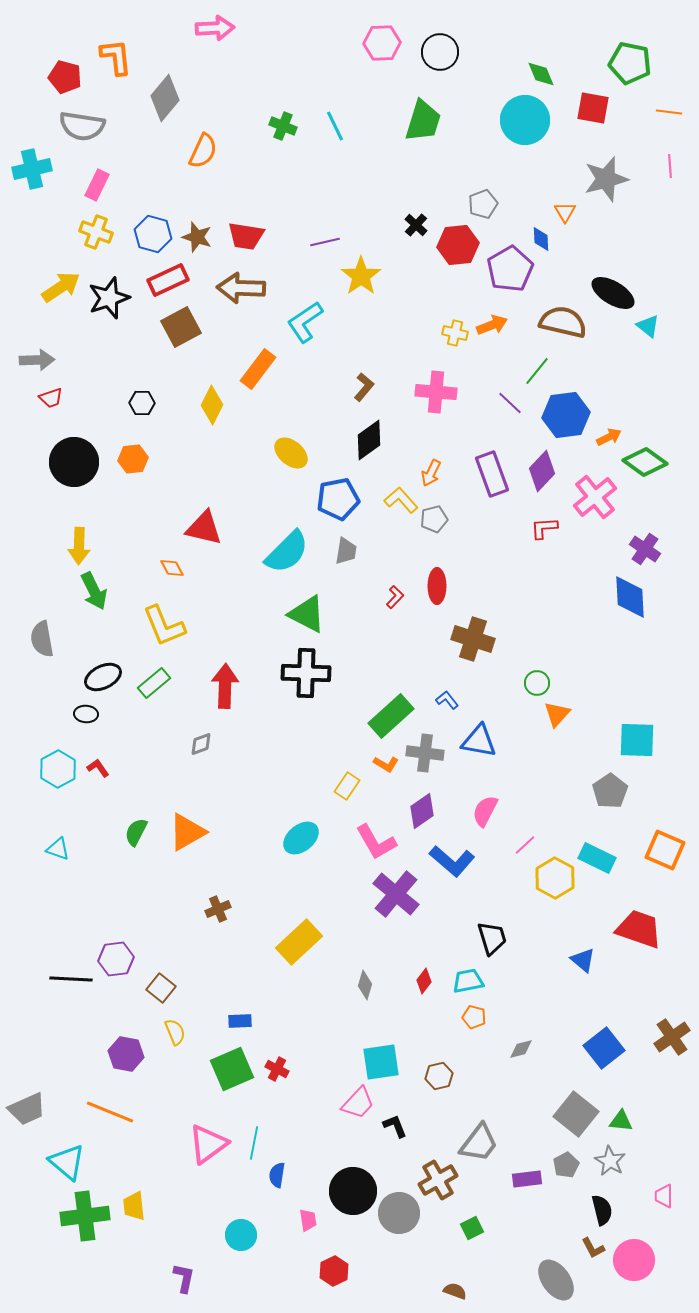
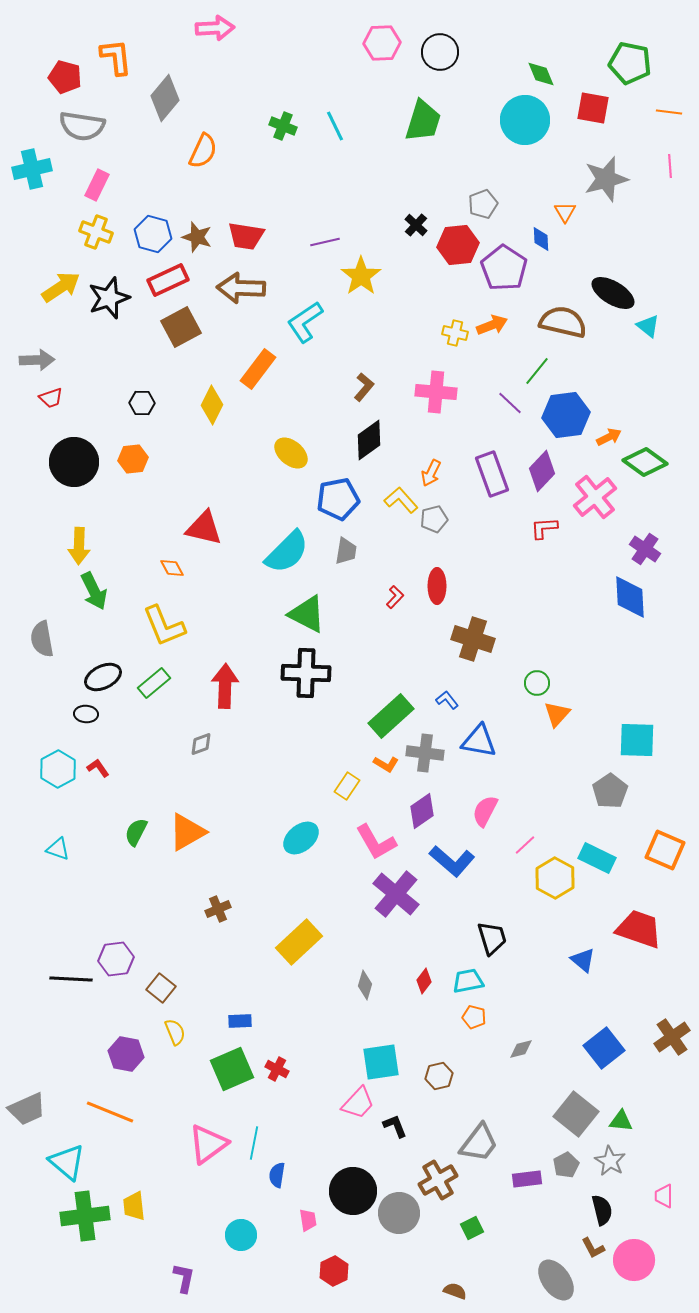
purple pentagon at (510, 269): moved 6 px left, 1 px up; rotated 9 degrees counterclockwise
